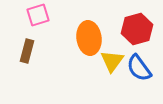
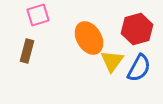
orange ellipse: rotated 24 degrees counterclockwise
blue semicircle: rotated 116 degrees counterclockwise
